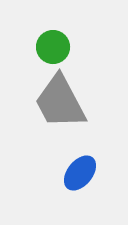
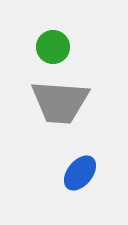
gray trapezoid: rotated 58 degrees counterclockwise
